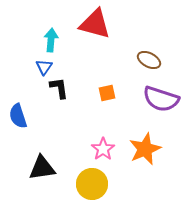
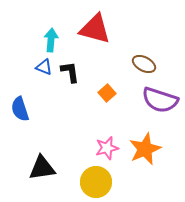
red triangle: moved 5 px down
brown ellipse: moved 5 px left, 4 px down
blue triangle: rotated 42 degrees counterclockwise
black L-shape: moved 11 px right, 16 px up
orange square: rotated 30 degrees counterclockwise
purple semicircle: moved 1 px left, 1 px down
blue semicircle: moved 2 px right, 7 px up
pink star: moved 4 px right, 1 px up; rotated 20 degrees clockwise
yellow circle: moved 4 px right, 2 px up
